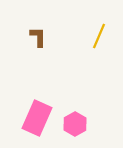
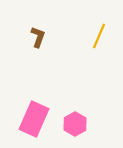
brown L-shape: rotated 20 degrees clockwise
pink rectangle: moved 3 px left, 1 px down
